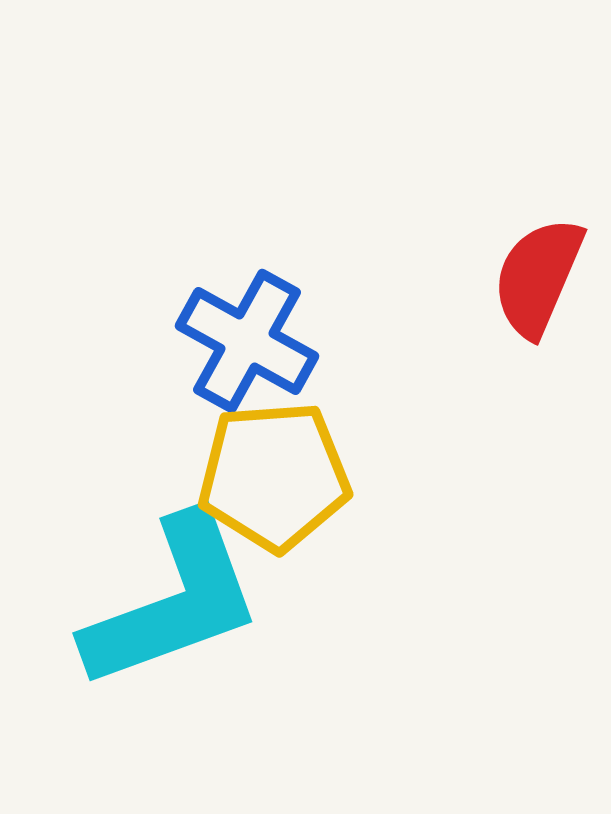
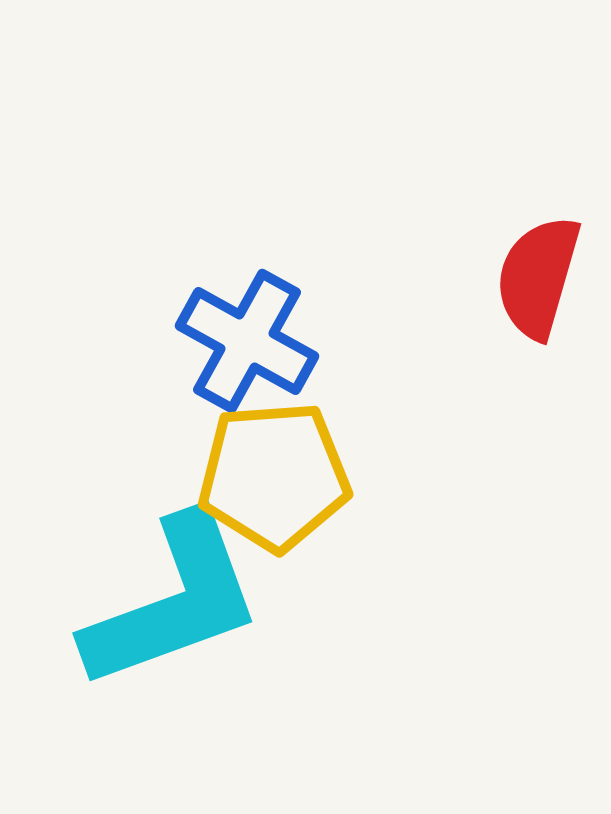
red semicircle: rotated 7 degrees counterclockwise
